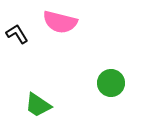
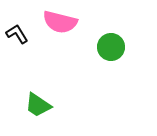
green circle: moved 36 px up
